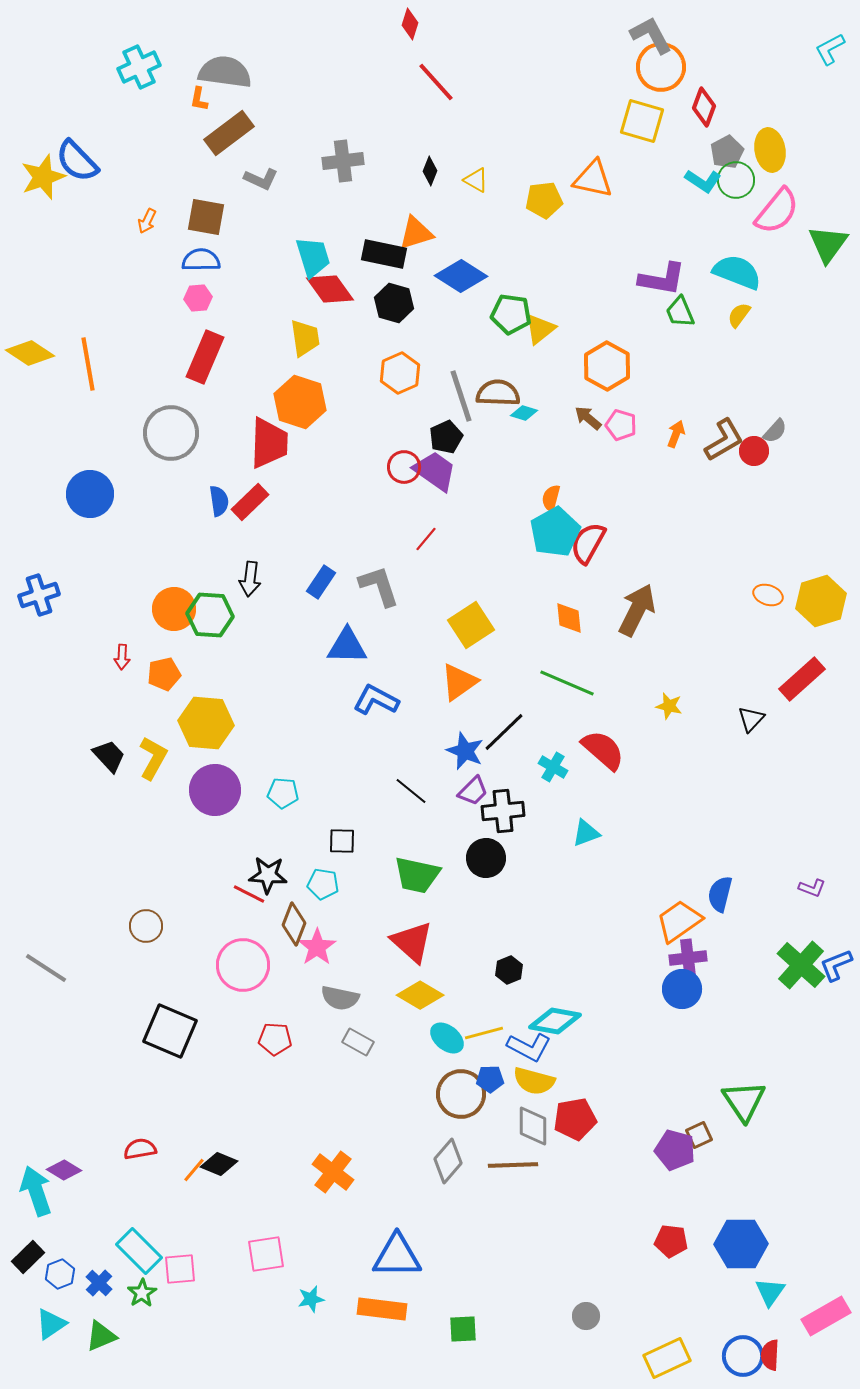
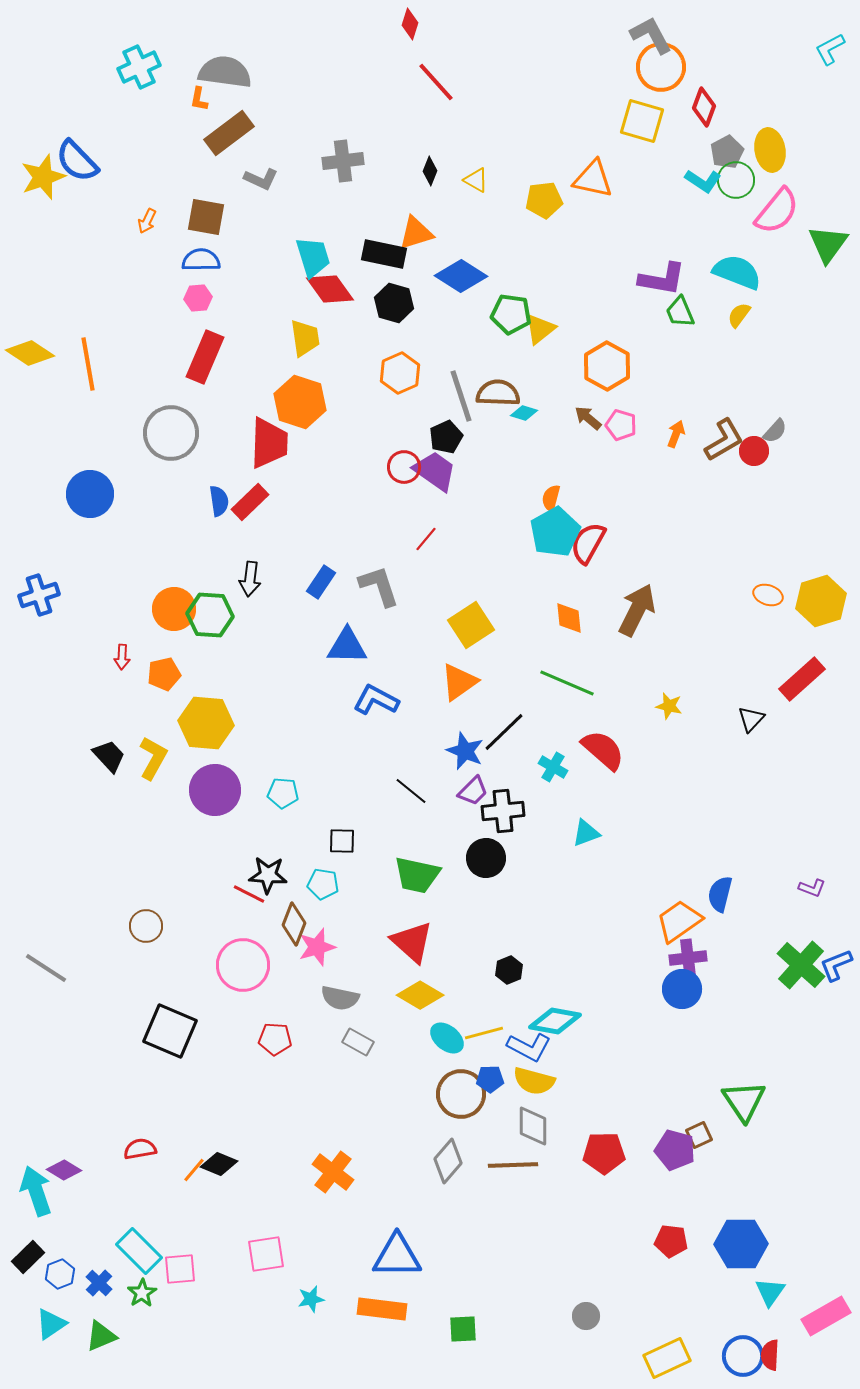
pink star at (317, 947): rotated 18 degrees clockwise
red pentagon at (575, 1119): moved 29 px right, 34 px down; rotated 9 degrees clockwise
